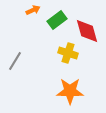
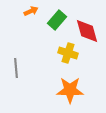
orange arrow: moved 2 px left, 1 px down
green rectangle: rotated 12 degrees counterclockwise
gray line: moved 1 px right, 7 px down; rotated 36 degrees counterclockwise
orange star: moved 1 px up
